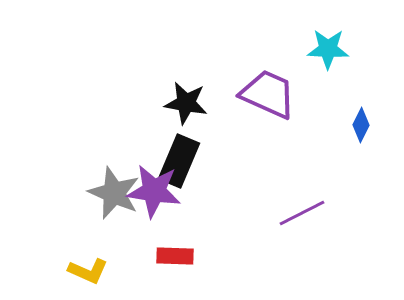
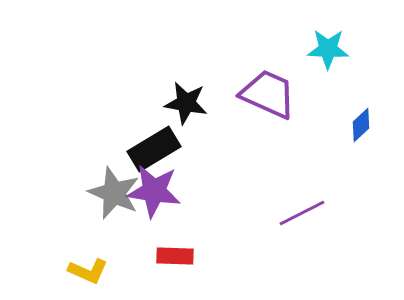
blue diamond: rotated 20 degrees clockwise
black rectangle: moved 25 px left, 12 px up; rotated 36 degrees clockwise
